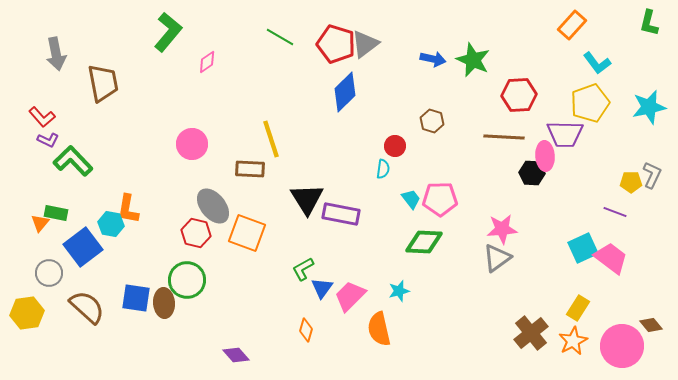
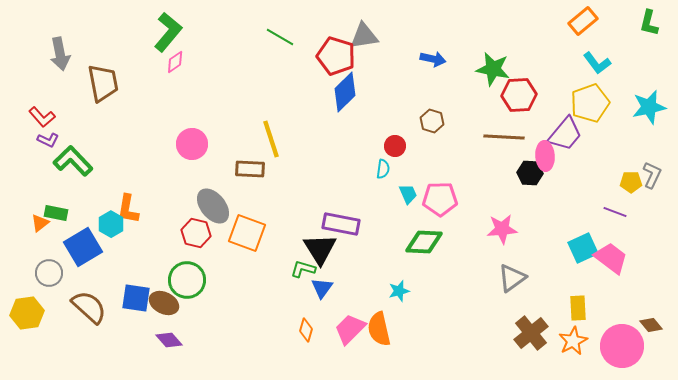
orange rectangle at (572, 25): moved 11 px right, 4 px up; rotated 8 degrees clockwise
red pentagon at (336, 44): moved 12 px down
gray triangle at (365, 44): moved 1 px left, 8 px up; rotated 28 degrees clockwise
gray arrow at (56, 54): moved 4 px right
green star at (473, 60): moved 20 px right, 9 px down; rotated 12 degrees counterclockwise
pink diamond at (207, 62): moved 32 px left
purple trapezoid at (565, 134): rotated 51 degrees counterclockwise
black hexagon at (532, 173): moved 2 px left
black triangle at (307, 199): moved 13 px right, 50 px down
cyan trapezoid at (411, 199): moved 3 px left, 5 px up; rotated 15 degrees clockwise
purple rectangle at (341, 214): moved 10 px down
orange triangle at (40, 223): rotated 12 degrees clockwise
cyan hexagon at (111, 224): rotated 20 degrees clockwise
blue square at (83, 247): rotated 6 degrees clockwise
gray triangle at (497, 258): moved 15 px right, 20 px down
green L-shape at (303, 269): rotated 45 degrees clockwise
pink trapezoid at (350, 296): moved 33 px down
brown ellipse at (164, 303): rotated 60 degrees counterclockwise
brown semicircle at (87, 307): moved 2 px right
yellow rectangle at (578, 308): rotated 35 degrees counterclockwise
purple diamond at (236, 355): moved 67 px left, 15 px up
